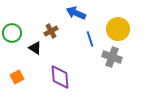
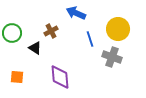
orange square: rotated 32 degrees clockwise
